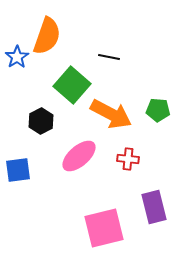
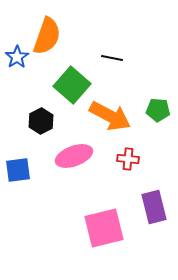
black line: moved 3 px right, 1 px down
orange arrow: moved 1 px left, 2 px down
pink ellipse: moved 5 px left; rotated 21 degrees clockwise
